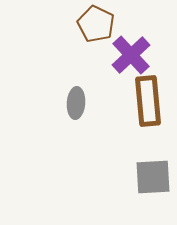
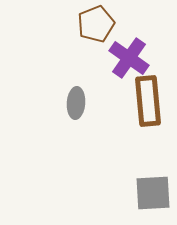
brown pentagon: rotated 24 degrees clockwise
purple cross: moved 2 px left, 3 px down; rotated 12 degrees counterclockwise
gray square: moved 16 px down
